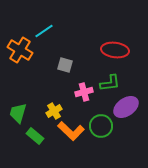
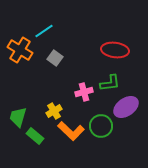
gray square: moved 10 px left, 7 px up; rotated 21 degrees clockwise
green trapezoid: moved 4 px down
